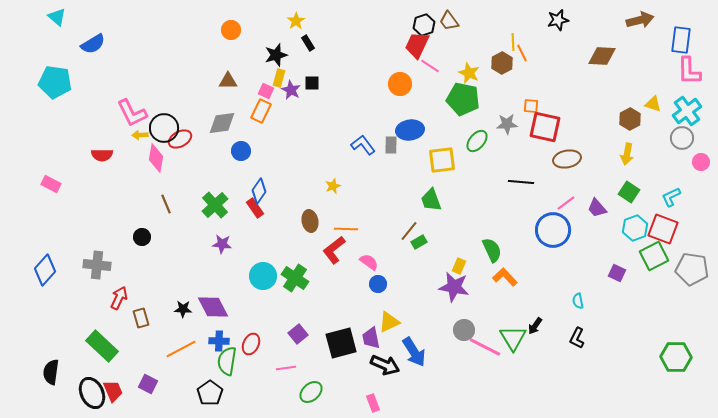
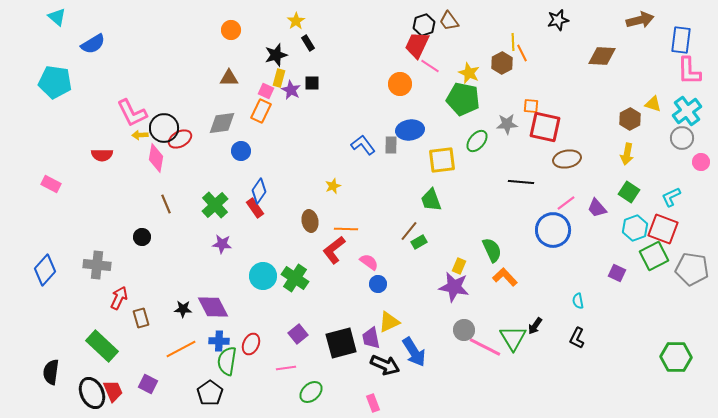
brown triangle at (228, 81): moved 1 px right, 3 px up
